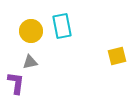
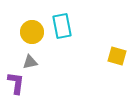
yellow circle: moved 1 px right, 1 px down
yellow square: rotated 30 degrees clockwise
